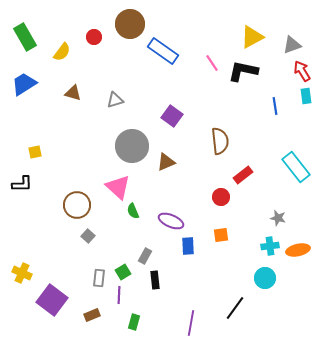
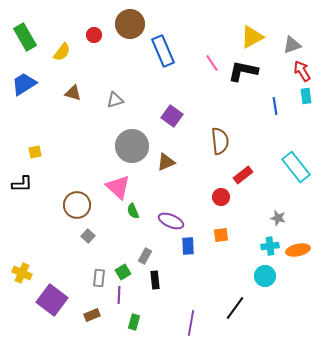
red circle at (94, 37): moved 2 px up
blue rectangle at (163, 51): rotated 32 degrees clockwise
cyan circle at (265, 278): moved 2 px up
